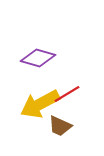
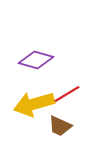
purple diamond: moved 2 px left, 2 px down
yellow arrow: moved 6 px left; rotated 12 degrees clockwise
